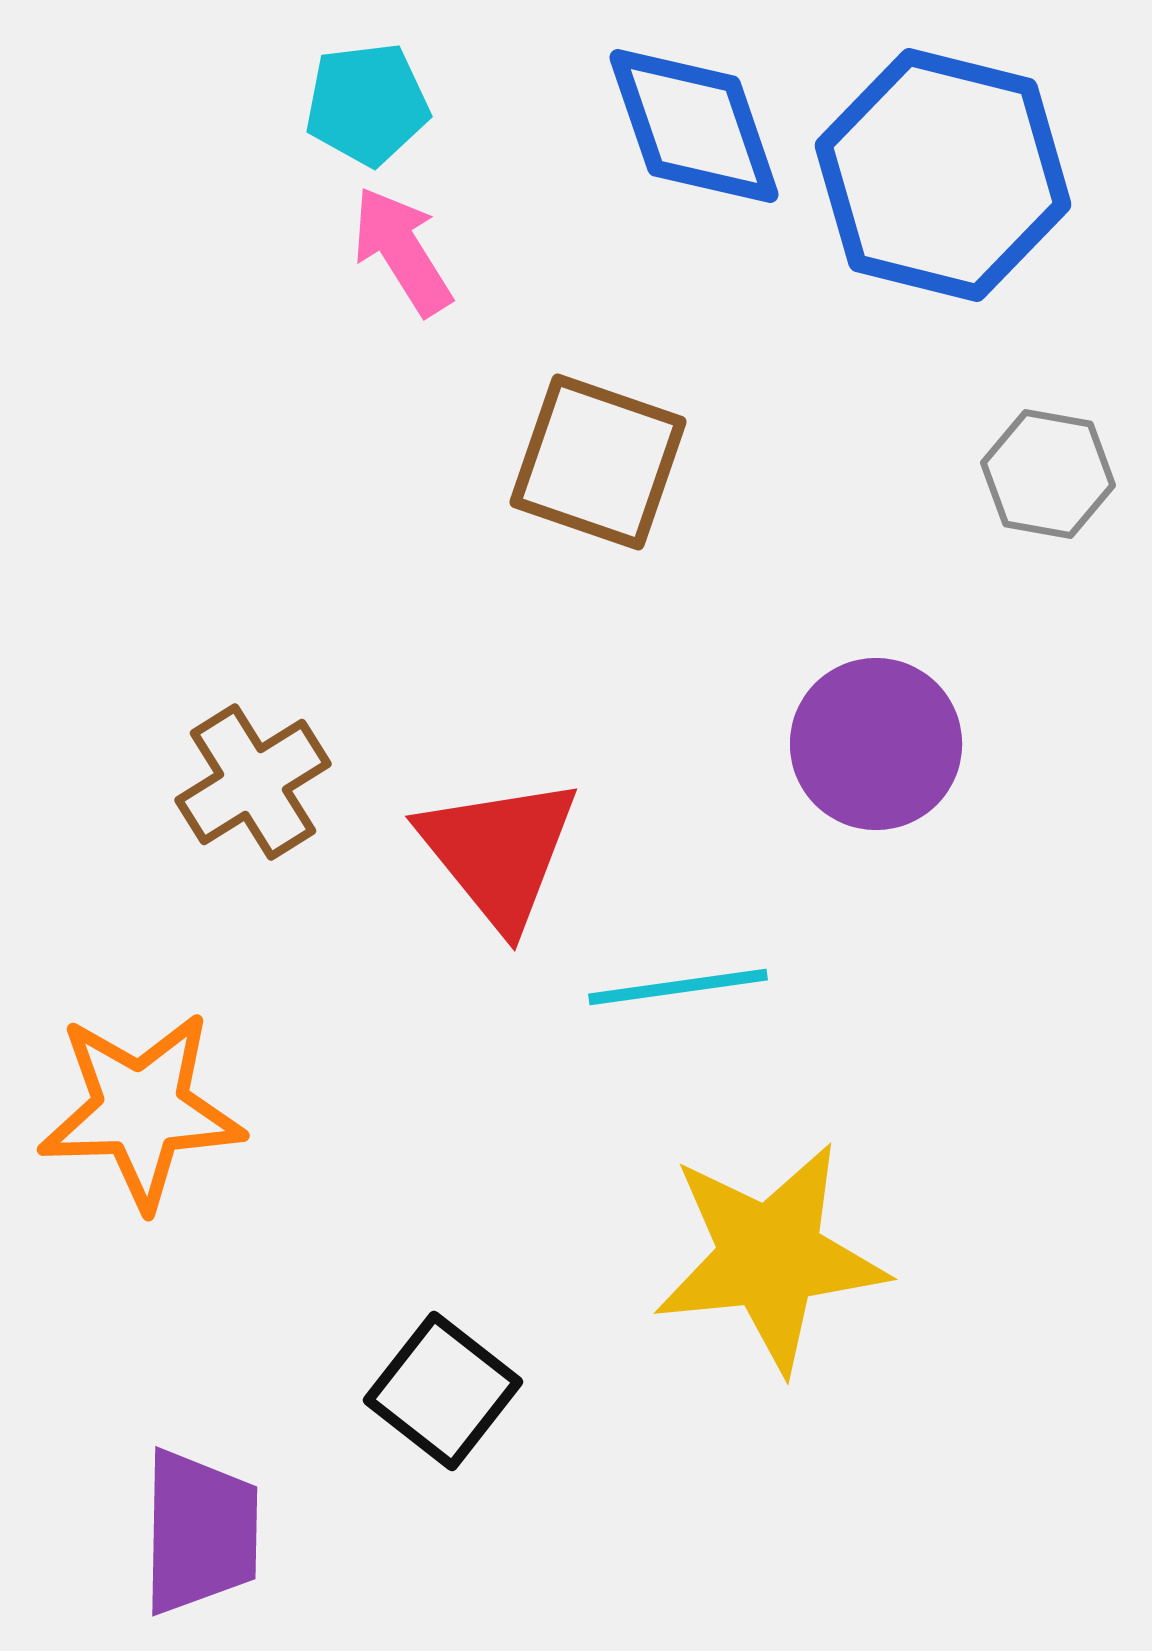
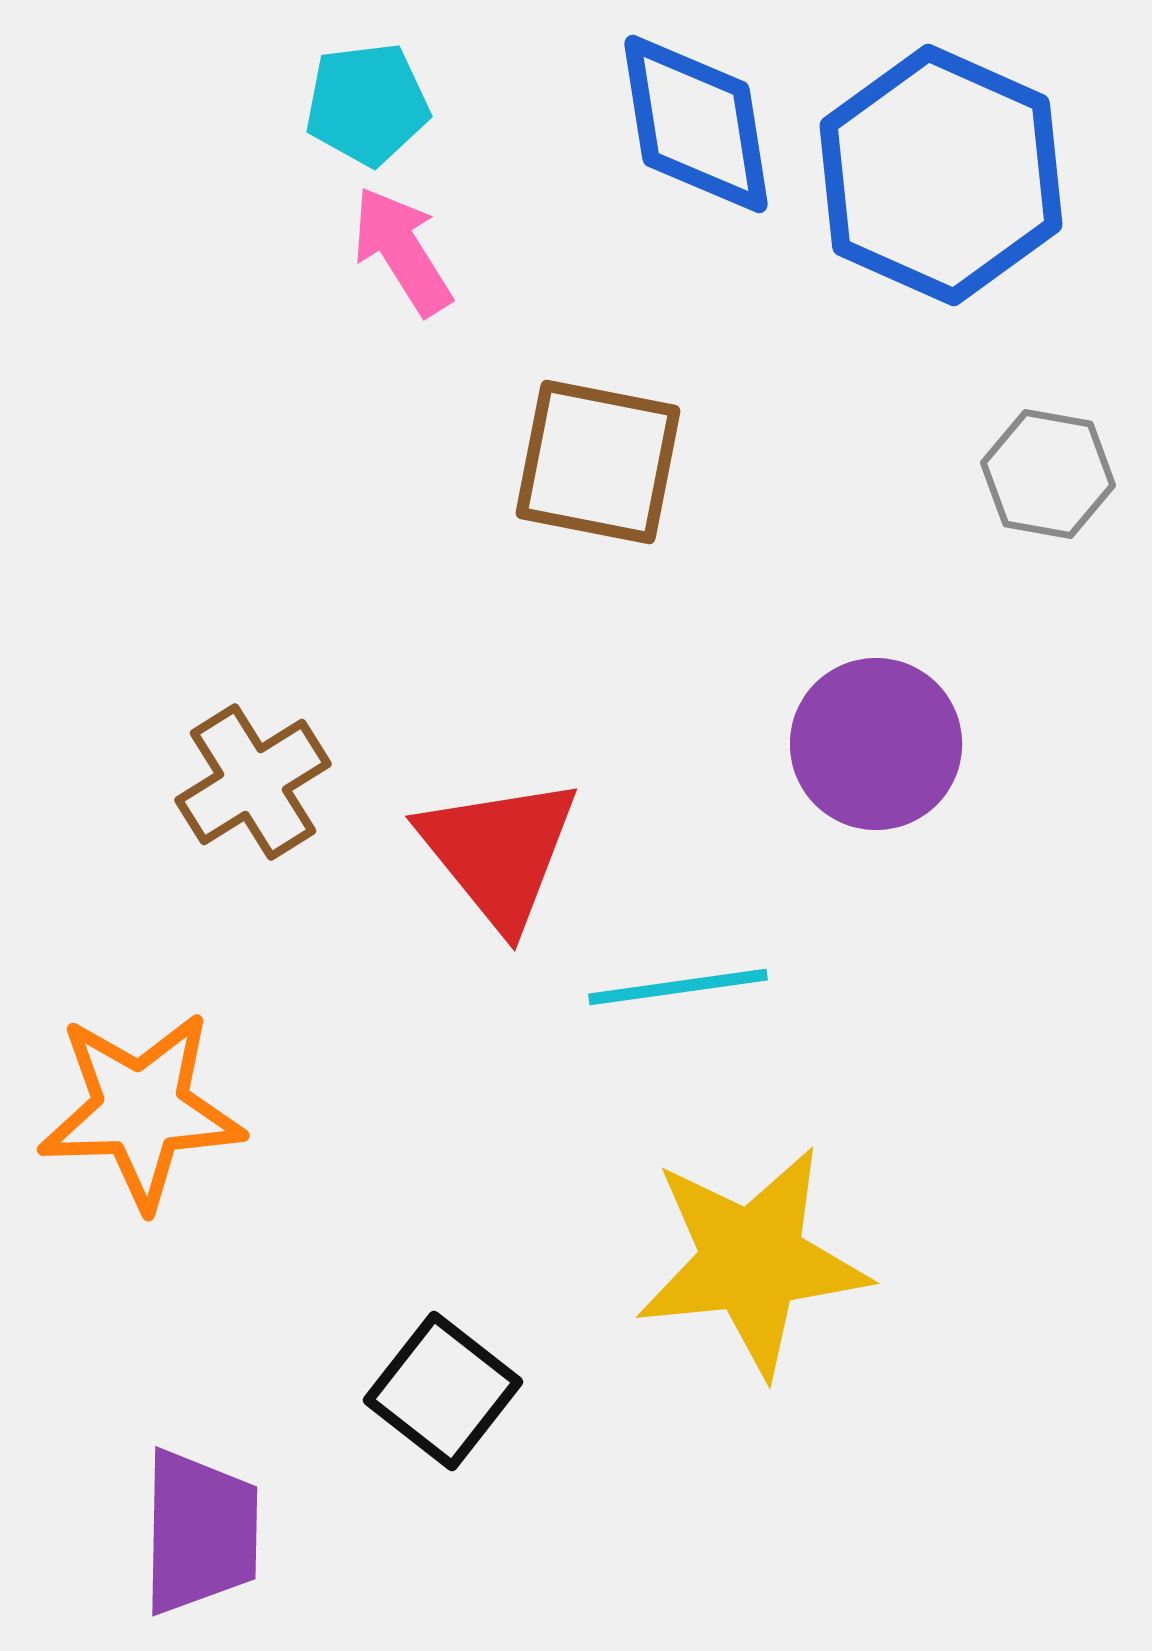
blue diamond: moved 2 px right, 2 px up; rotated 10 degrees clockwise
blue hexagon: moved 2 px left; rotated 10 degrees clockwise
brown square: rotated 8 degrees counterclockwise
yellow star: moved 18 px left, 4 px down
